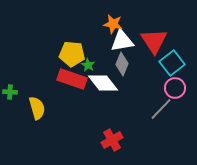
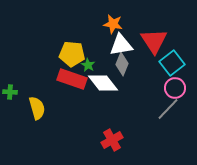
white triangle: moved 1 px left, 4 px down
gray line: moved 7 px right
